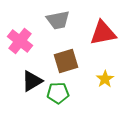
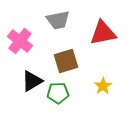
yellow star: moved 2 px left, 7 px down
